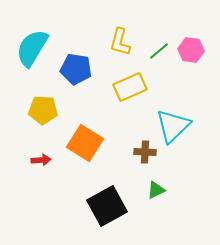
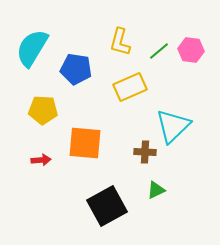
orange square: rotated 27 degrees counterclockwise
